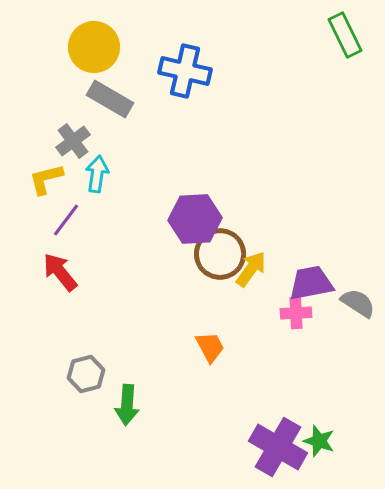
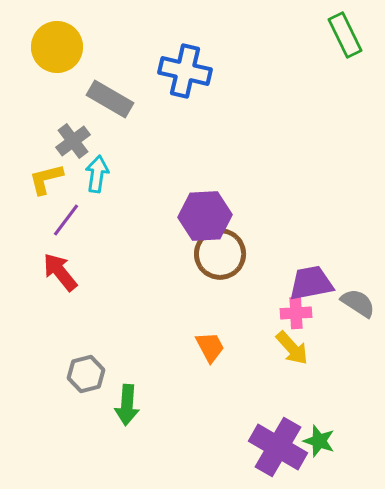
yellow circle: moved 37 px left
purple hexagon: moved 10 px right, 3 px up
yellow arrow: moved 41 px right, 79 px down; rotated 102 degrees clockwise
